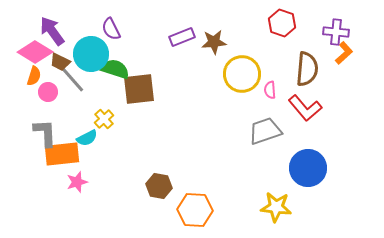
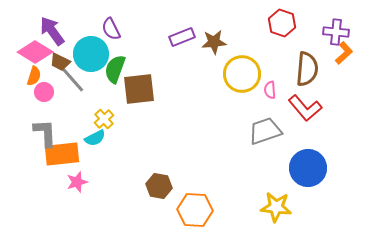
green semicircle: rotated 88 degrees counterclockwise
pink circle: moved 4 px left
cyan semicircle: moved 8 px right
